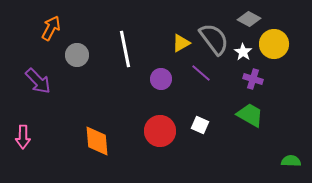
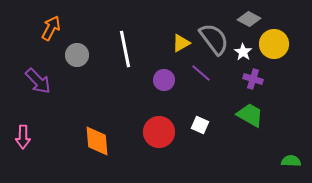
purple circle: moved 3 px right, 1 px down
red circle: moved 1 px left, 1 px down
